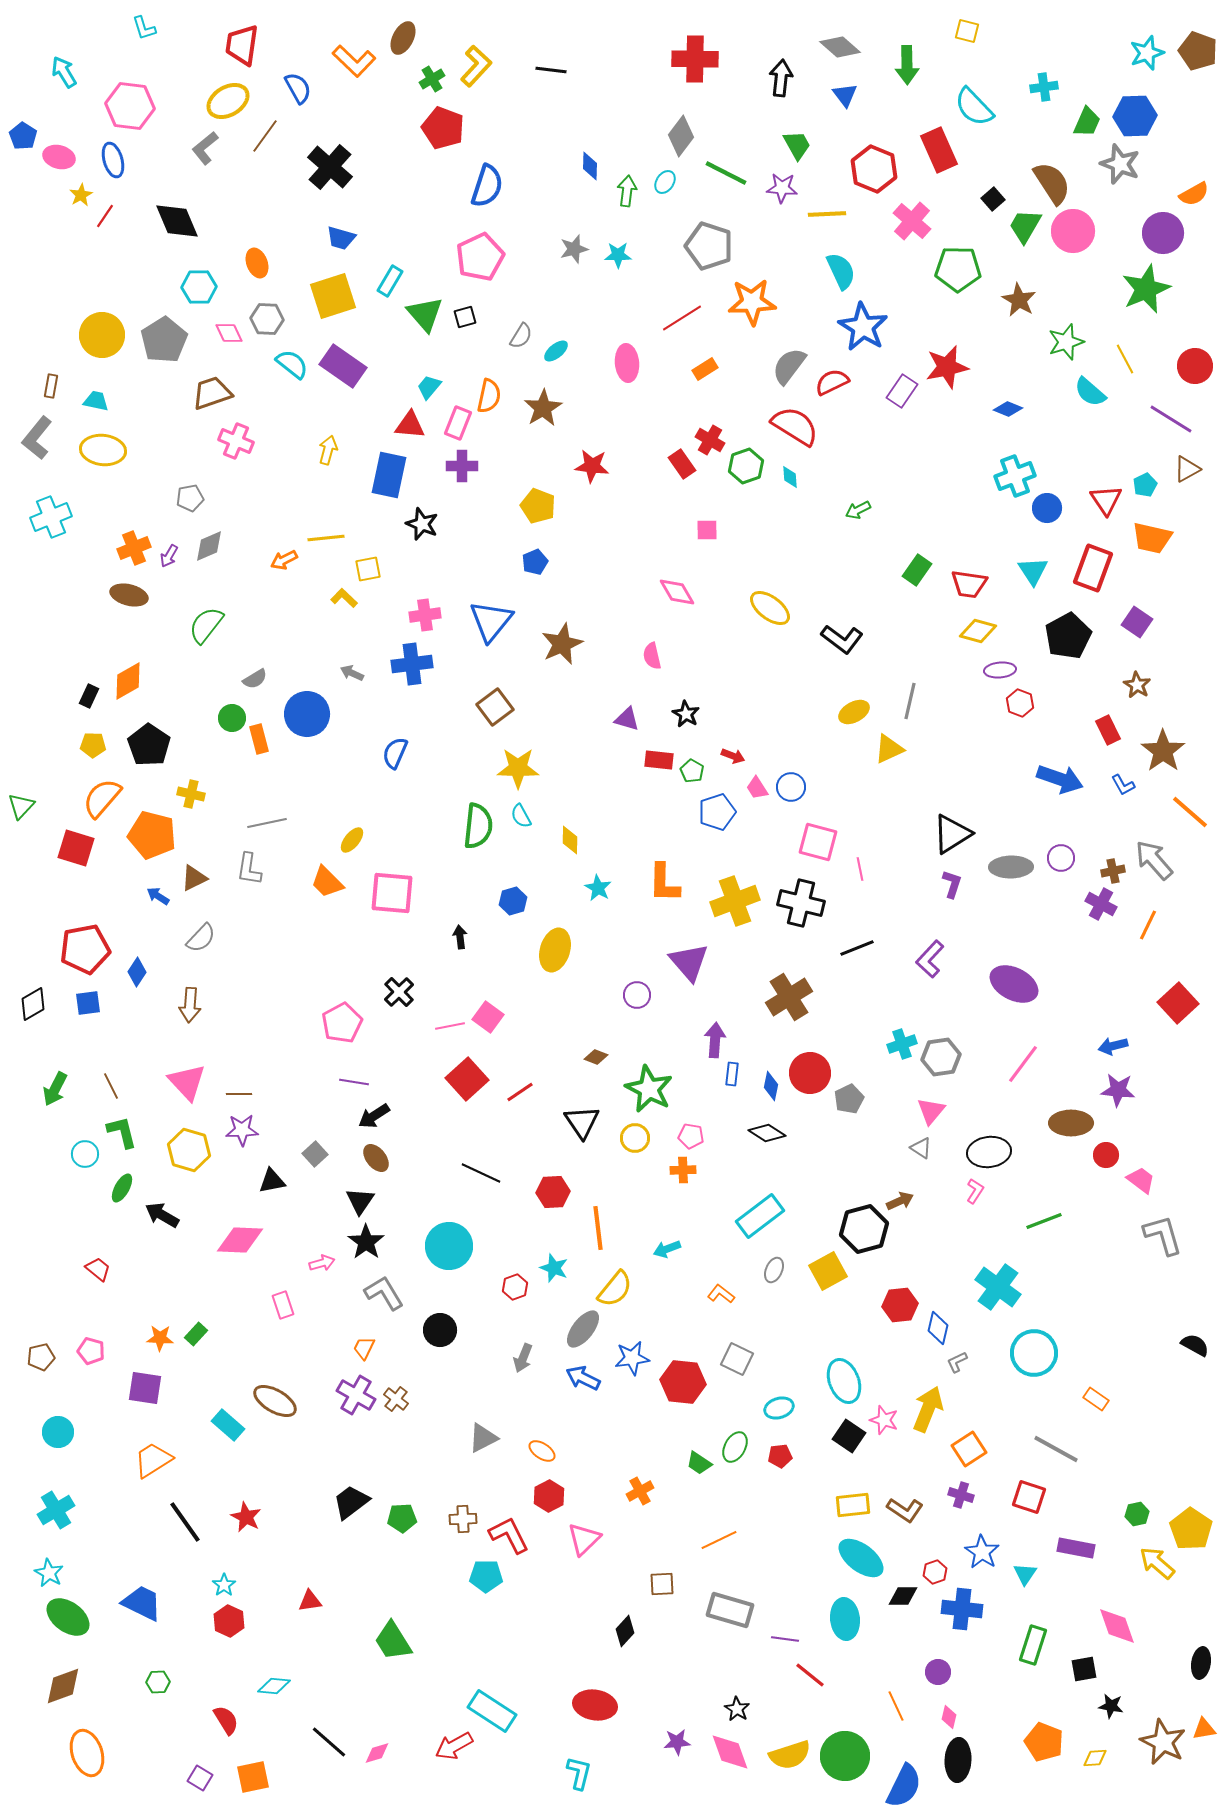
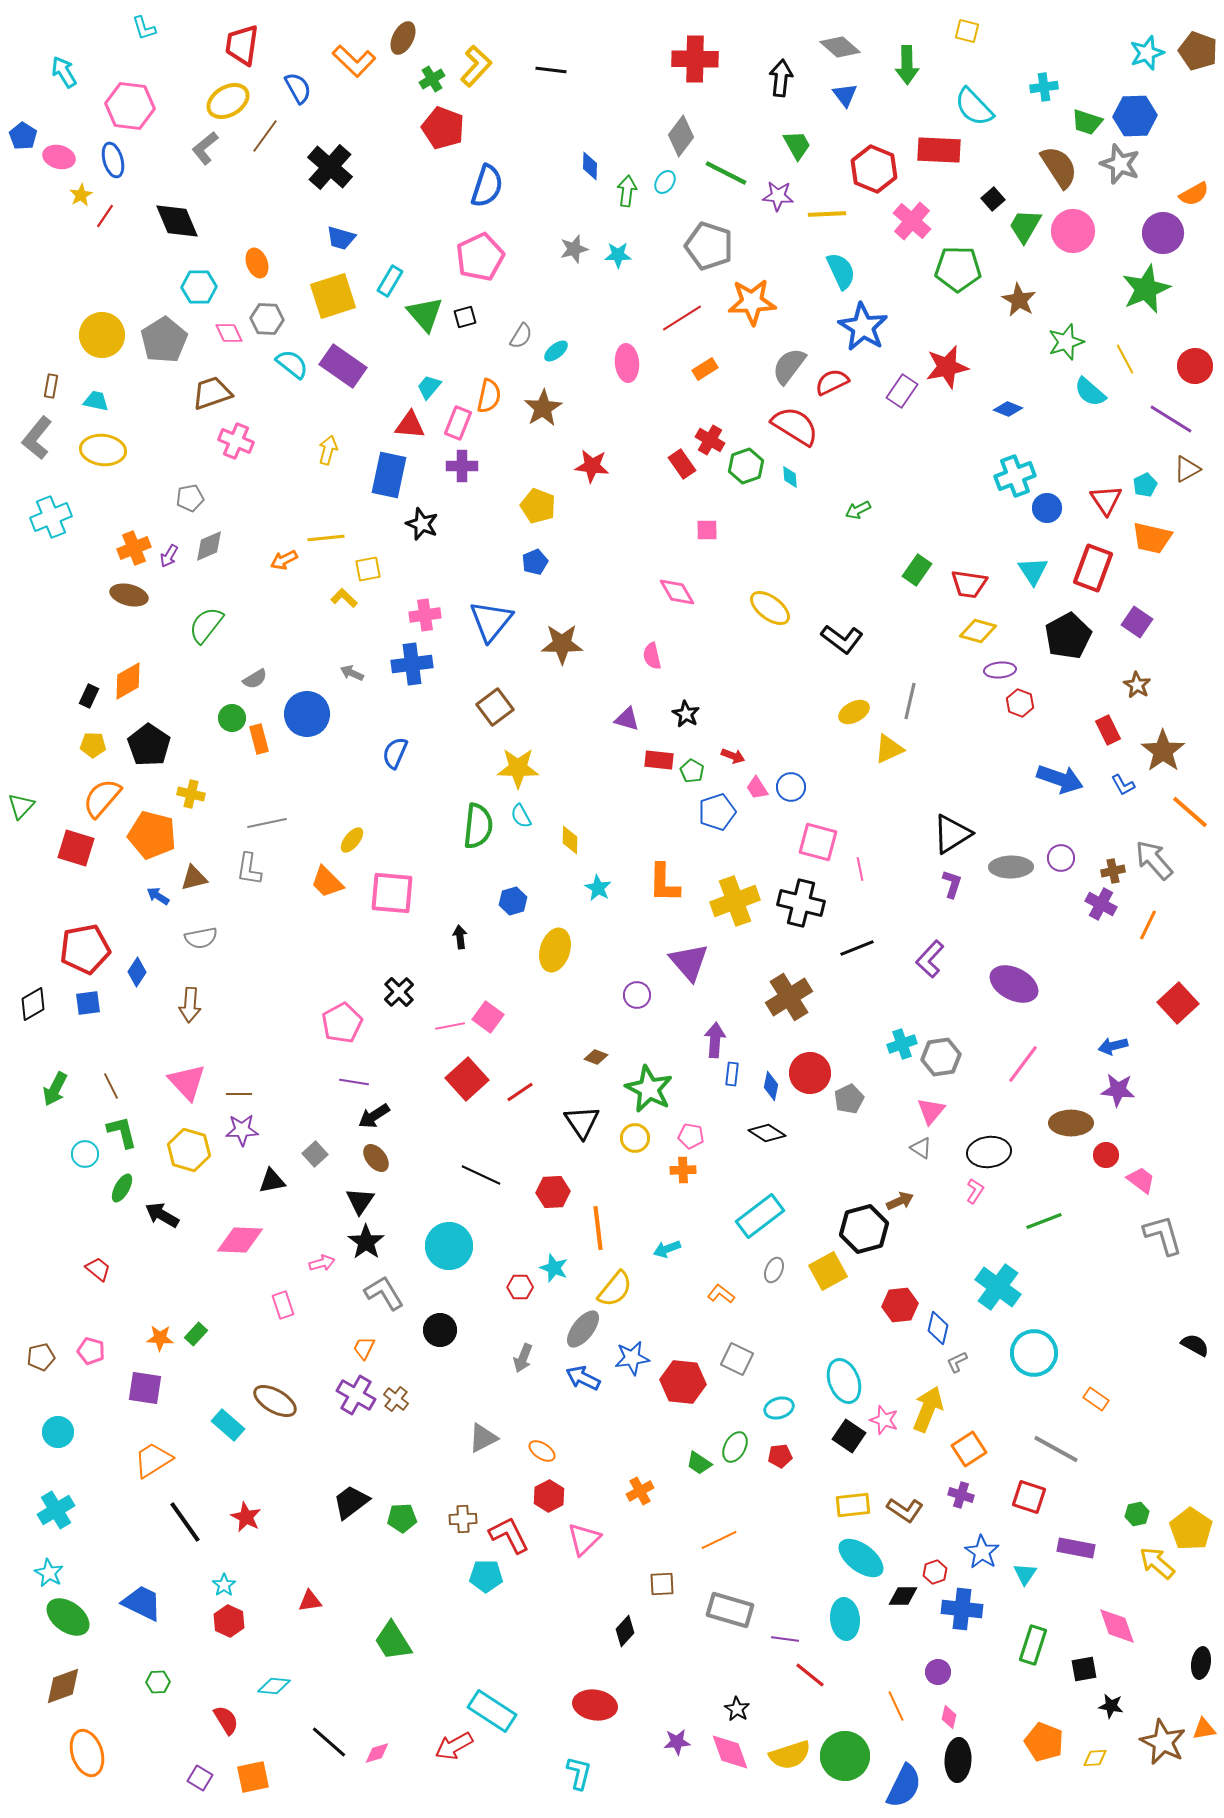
green trapezoid at (1087, 122): rotated 84 degrees clockwise
red rectangle at (939, 150): rotated 63 degrees counterclockwise
brown semicircle at (1052, 183): moved 7 px right, 16 px up
purple star at (782, 188): moved 4 px left, 8 px down
brown star at (562, 644): rotated 24 degrees clockwise
brown triangle at (194, 878): rotated 12 degrees clockwise
gray semicircle at (201, 938): rotated 36 degrees clockwise
black line at (481, 1173): moved 2 px down
red hexagon at (515, 1287): moved 5 px right; rotated 20 degrees clockwise
